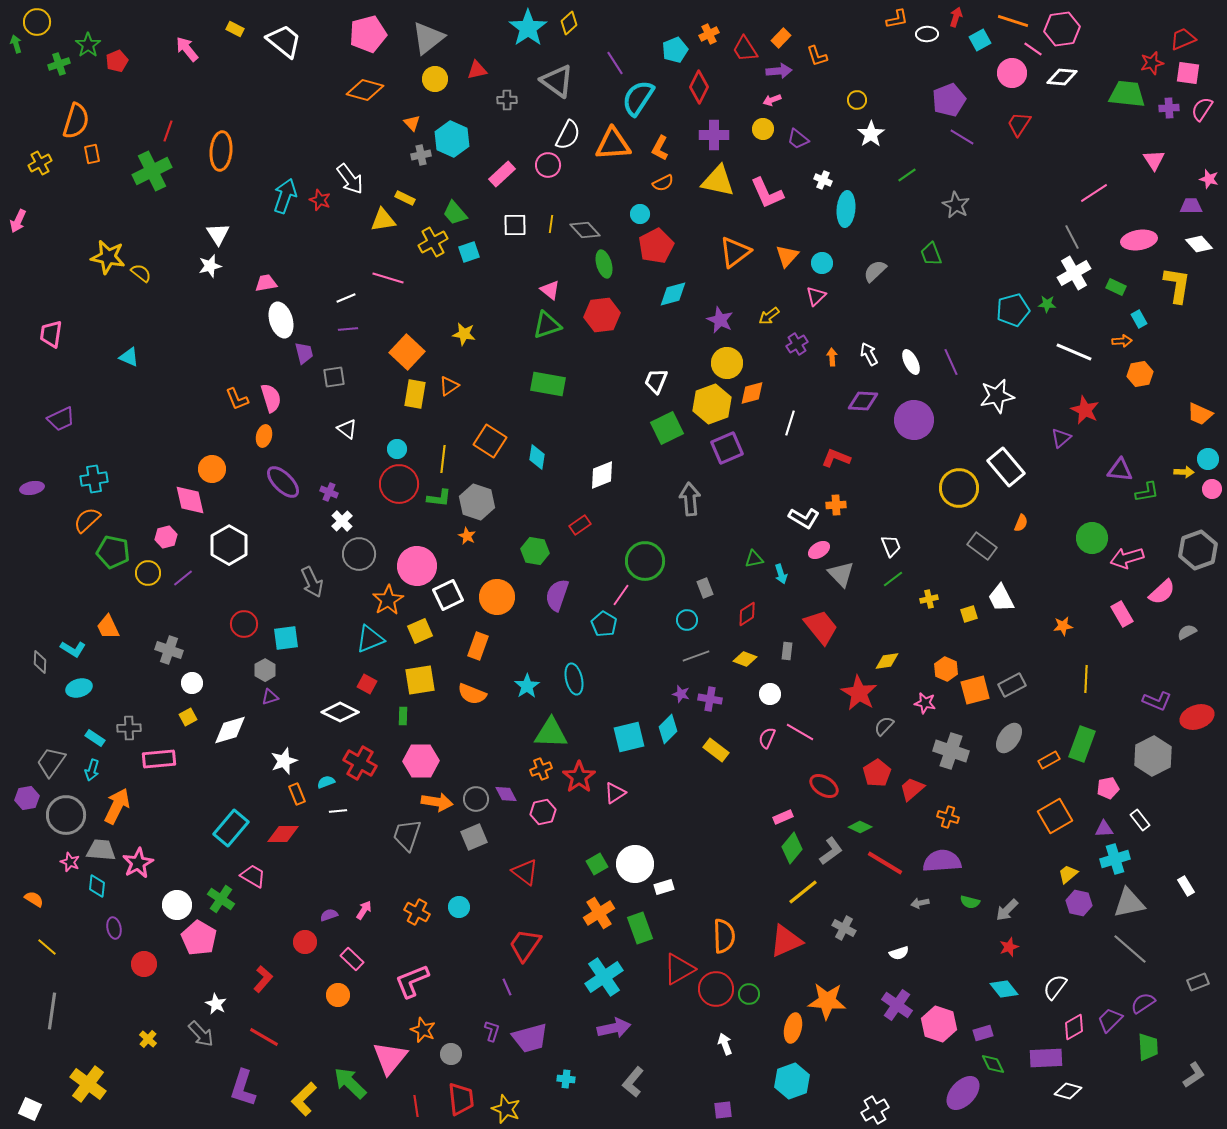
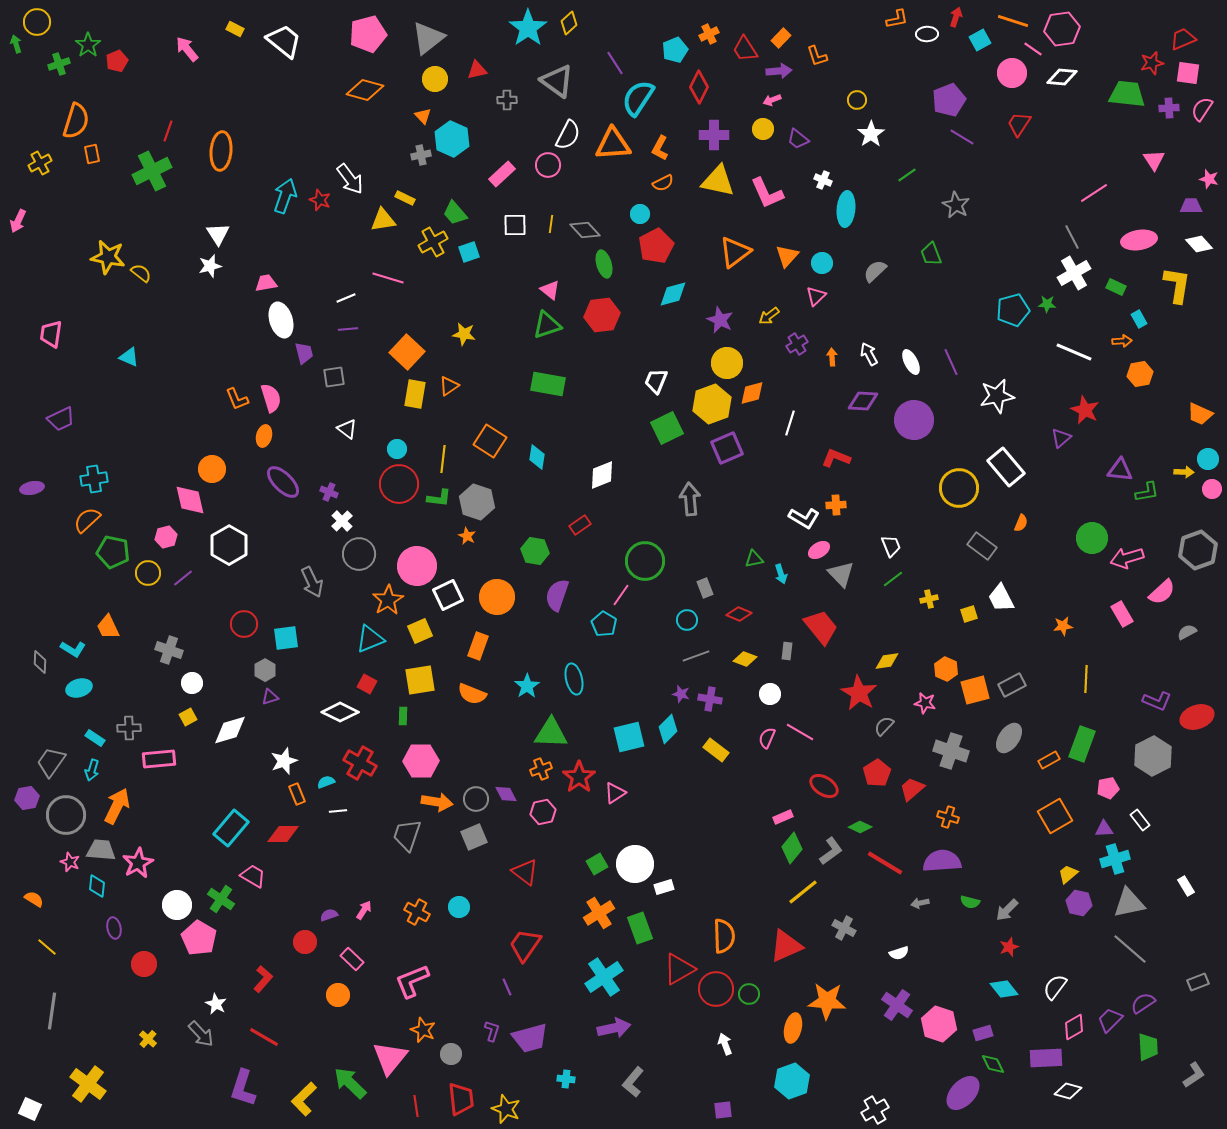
orange triangle at (412, 123): moved 11 px right, 7 px up
red diamond at (747, 614): moved 8 px left; rotated 55 degrees clockwise
red triangle at (786, 941): moved 5 px down
